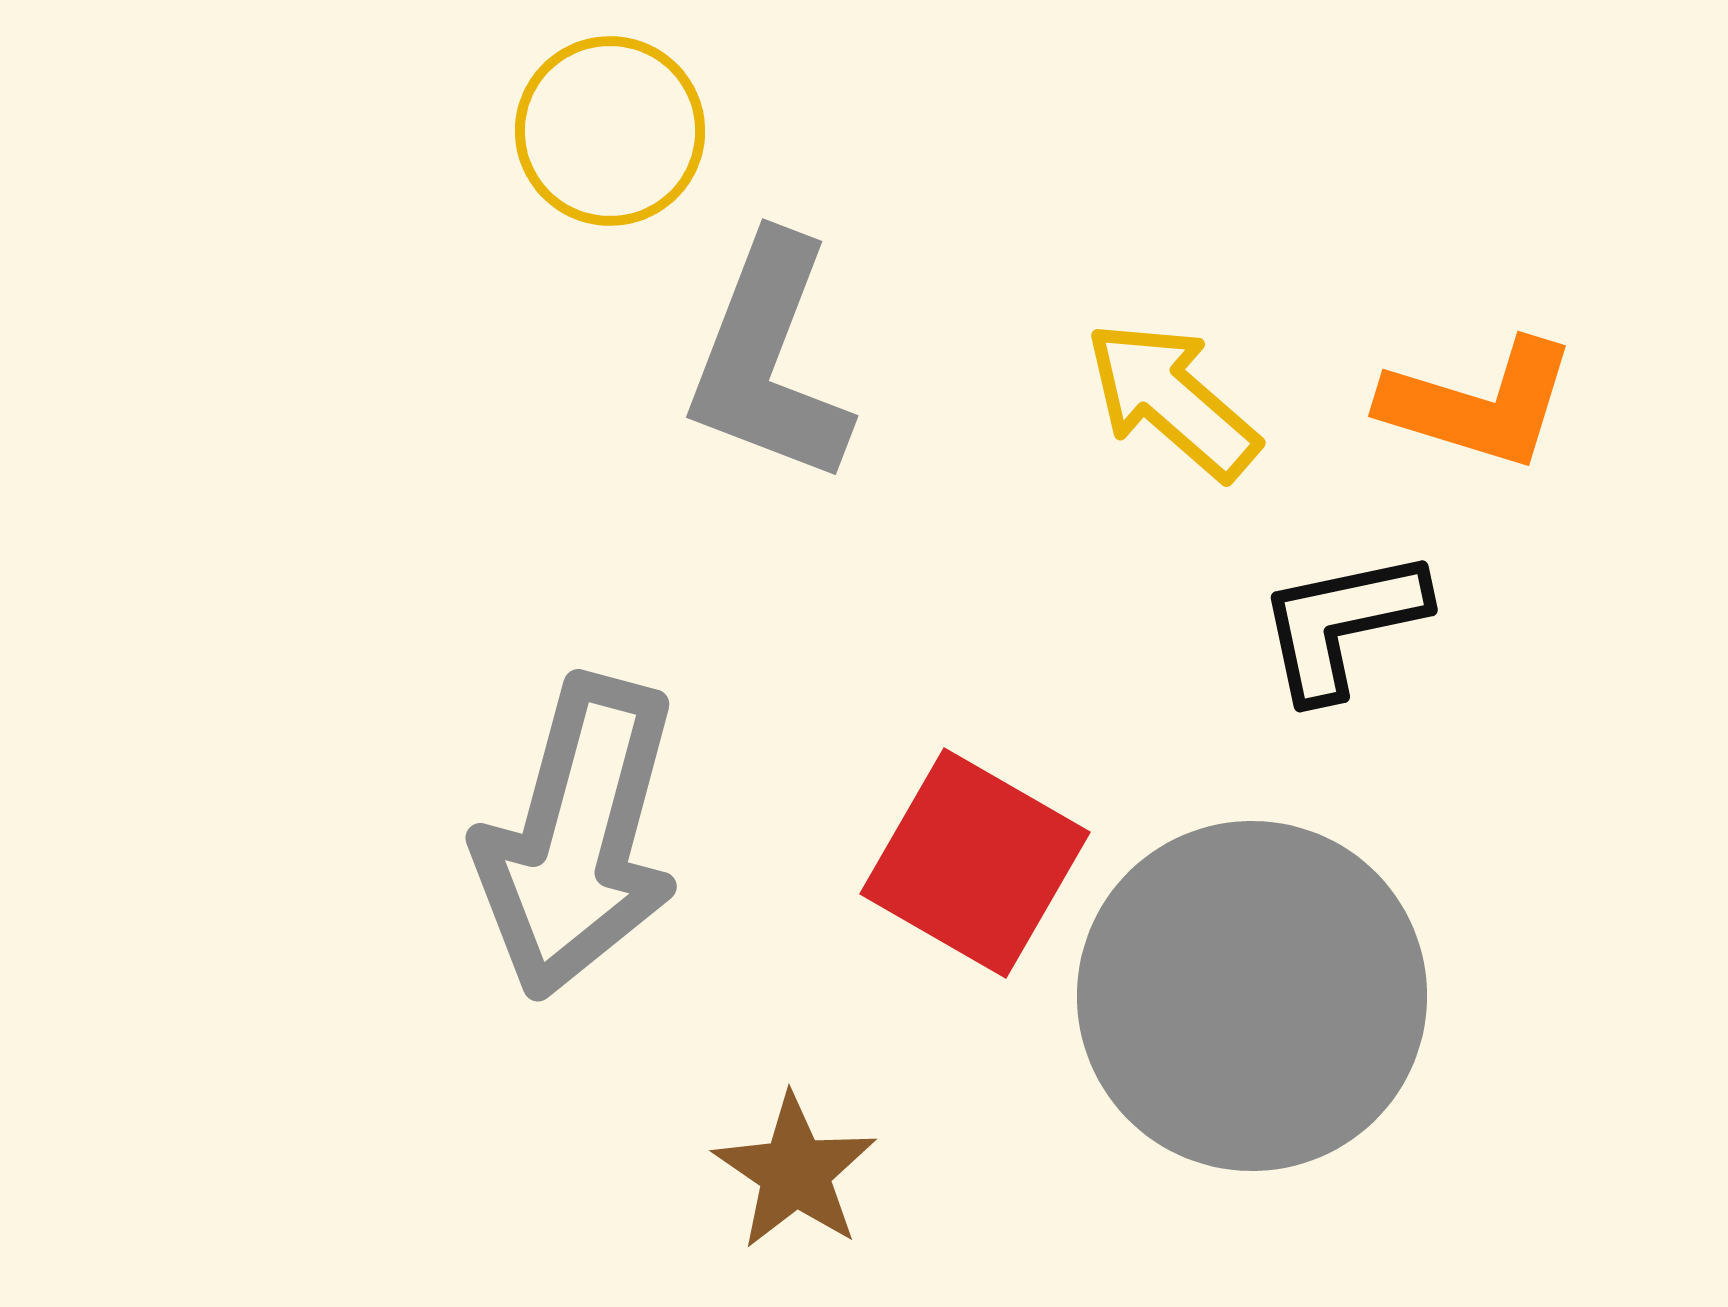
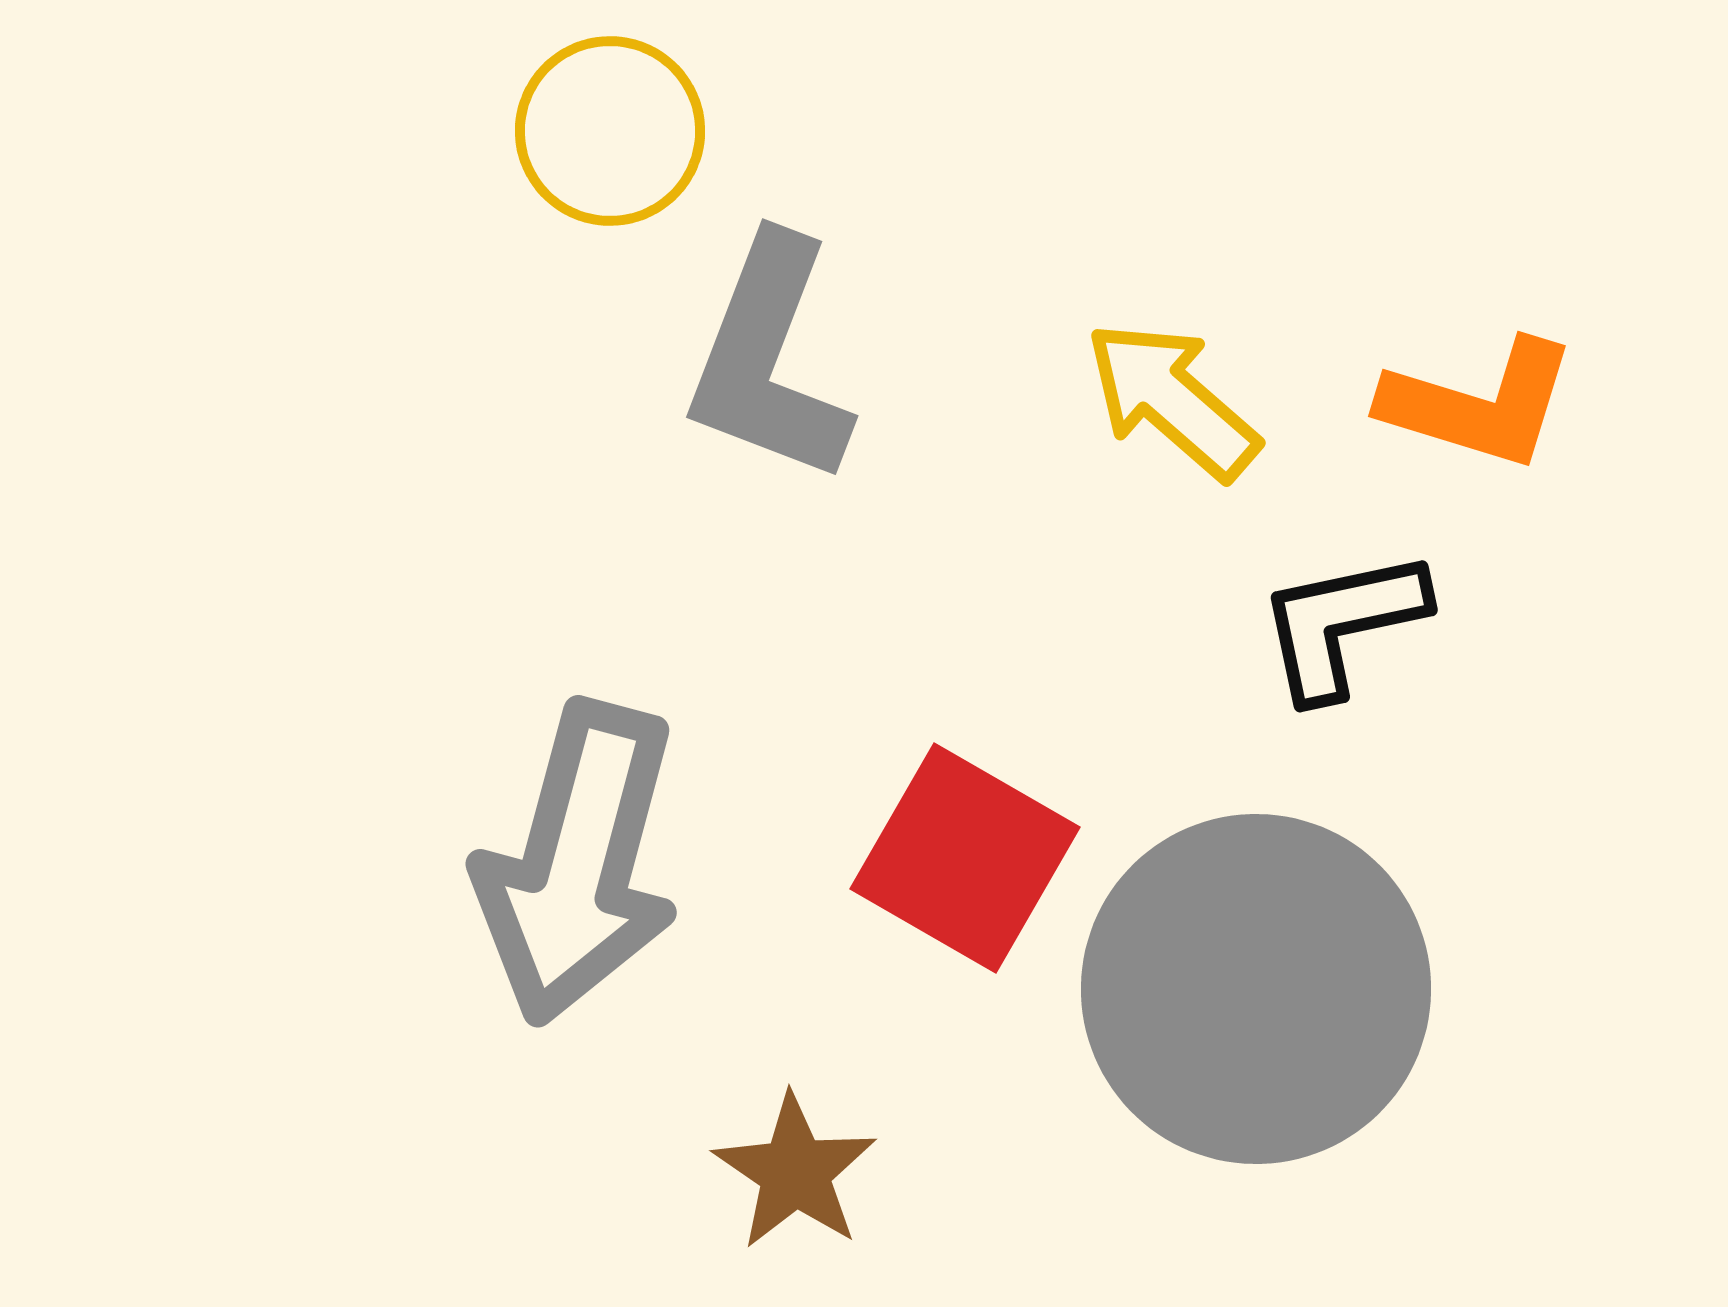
gray arrow: moved 26 px down
red square: moved 10 px left, 5 px up
gray circle: moved 4 px right, 7 px up
